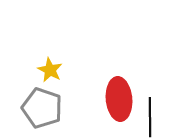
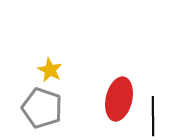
red ellipse: rotated 18 degrees clockwise
black line: moved 3 px right, 1 px up
